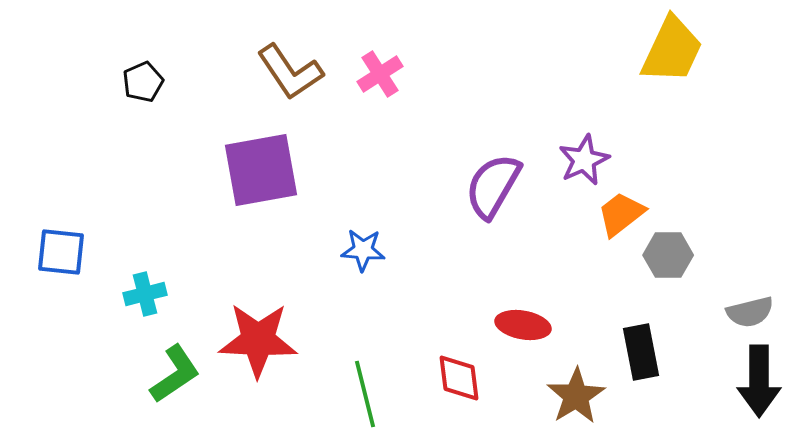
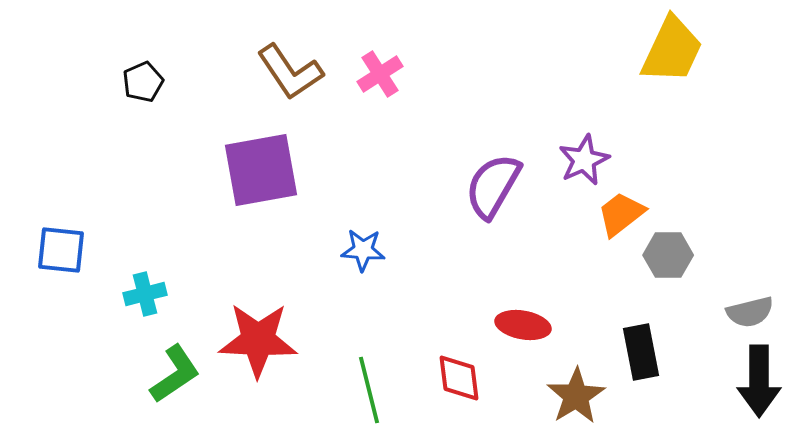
blue square: moved 2 px up
green line: moved 4 px right, 4 px up
